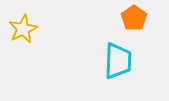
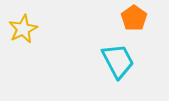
cyan trapezoid: rotated 30 degrees counterclockwise
